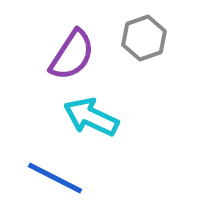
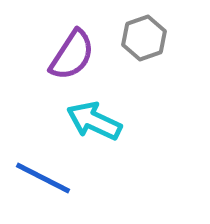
cyan arrow: moved 3 px right, 4 px down
blue line: moved 12 px left
